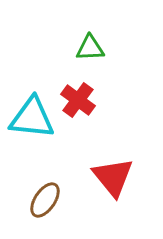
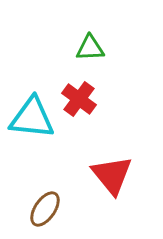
red cross: moved 1 px right, 1 px up
red triangle: moved 1 px left, 2 px up
brown ellipse: moved 9 px down
